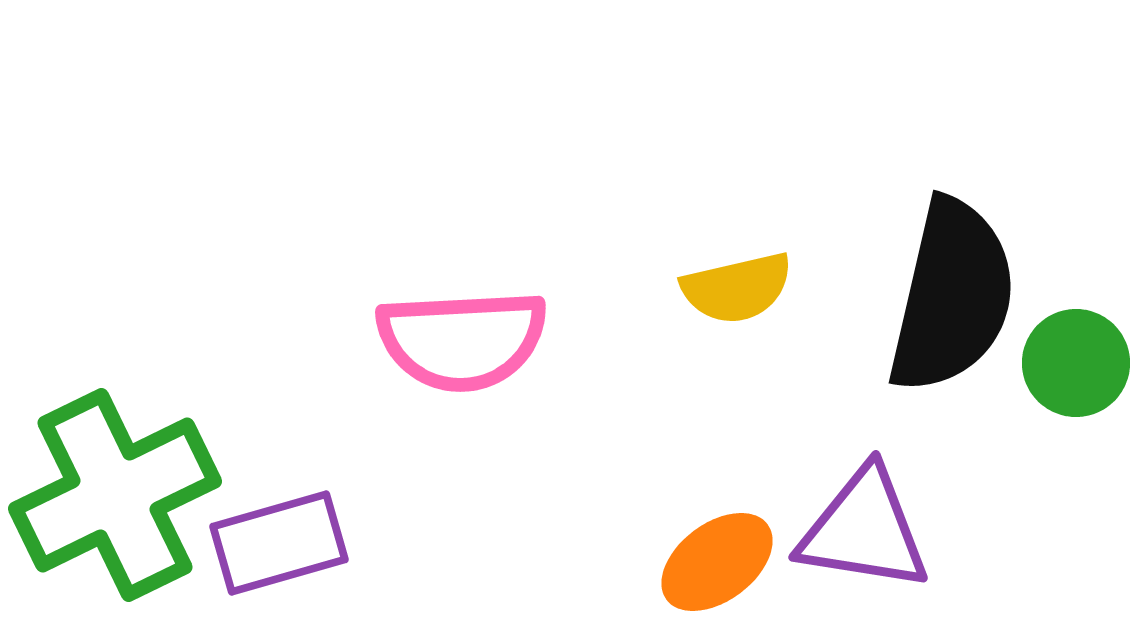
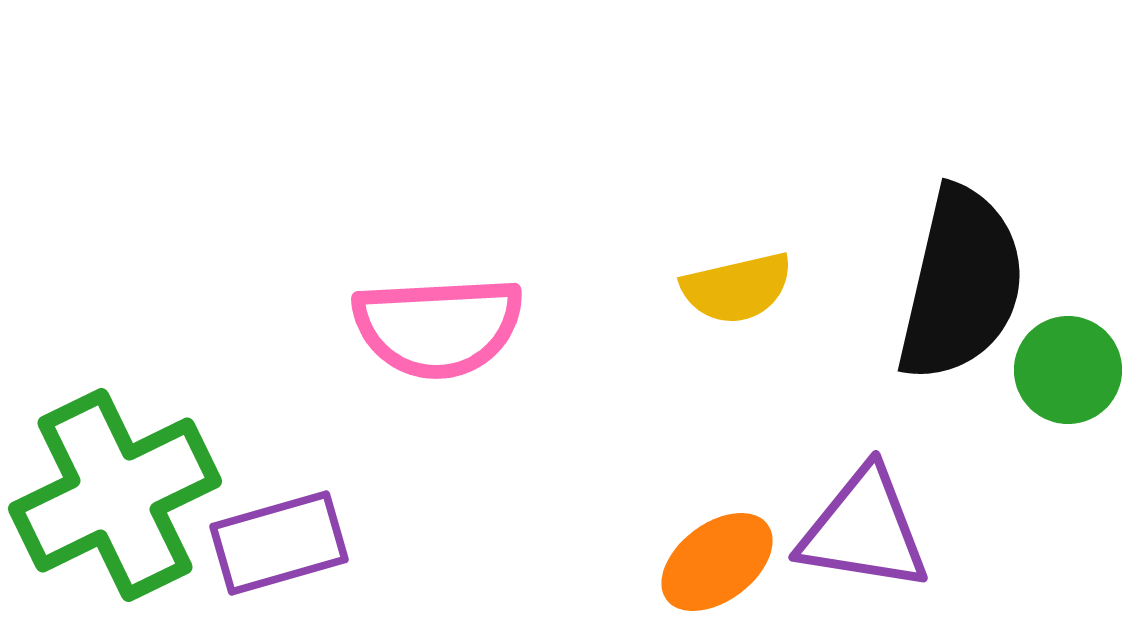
black semicircle: moved 9 px right, 12 px up
pink semicircle: moved 24 px left, 13 px up
green circle: moved 8 px left, 7 px down
